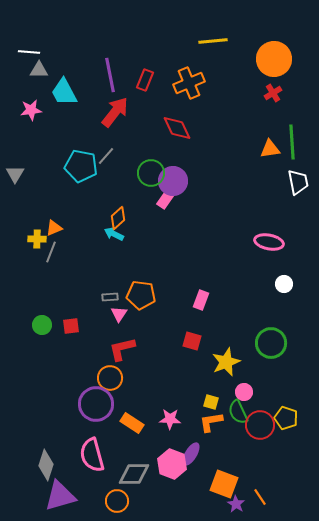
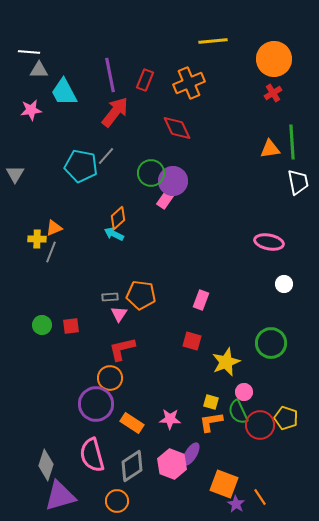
gray diamond at (134, 474): moved 2 px left, 8 px up; rotated 32 degrees counterclockwise
